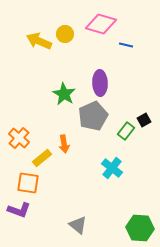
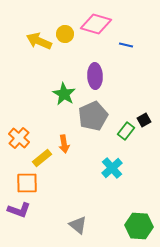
pink diamond: moved 5 px left
purple ellipse: moved 5 px left, 7 px up
cyan cross: rotated 10 degrees clockwise
orange square: moved 1 px left; rotated 10 degrees counterclockwise
green hexagon: moved 1 px left, 2 px up
